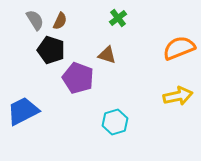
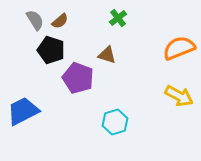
brown semicircle: rotated 24 degrees clockwise
yellow arrow: moved 1 px right; rotated 40 degrees clockwise
